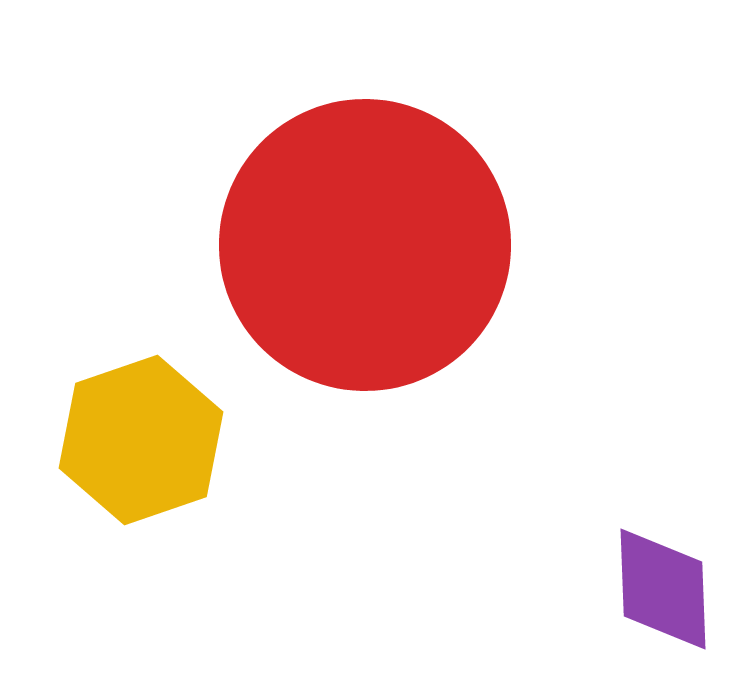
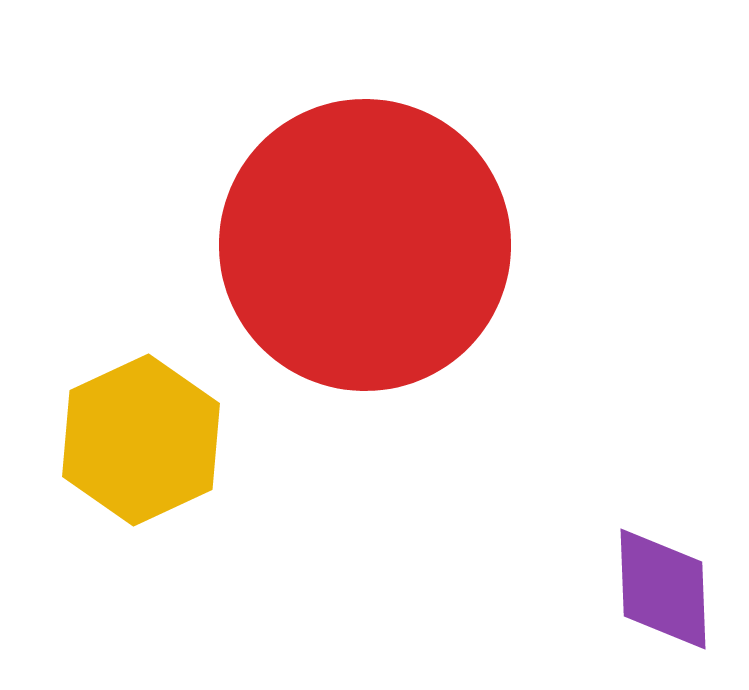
yellow hexagon: rotated 6 degrees counterclockwise
